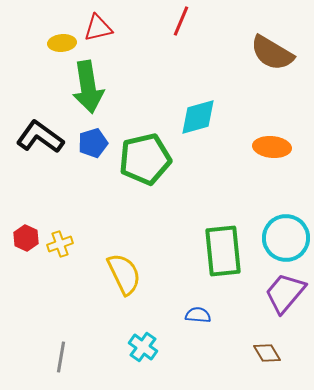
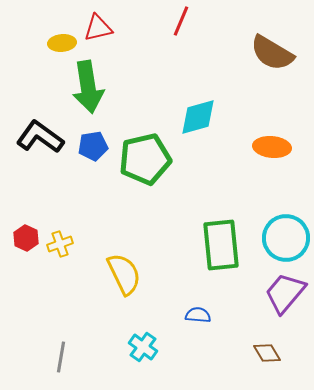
blue pentagon: moved 3 px down; rotated 8 degrees clockwise
green rectangle: moved 2 px left, 6 px up
